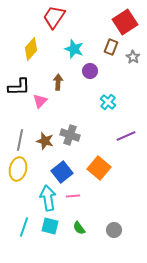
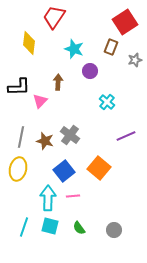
yellow diamond: moved 2 px left, 6 px up; rotated 35 degrees counterclockwise
gray star: moved 2 px right, 3 px down; rotated 24 degrees clockwise
cyan cross: moved 1 px left
gray cross: rotated 18 degrees clockwise
gray line: moved 1 px right, 3 px up
blue square: moved 2 px right, 1 px up
cyan arrow: rotated 10 degrees clockwise
